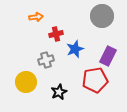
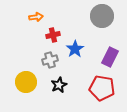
red cross: moved 3 px left, 1 px down
blue star: rotated 12 degrees counterclockwise
purple rectangle: moved 2 px right, 1 px down
gray cross: moved 4 px right
red pentagon: moved 7 px right, 8 px down; rotated 20 degrees clockwise
black star: moved 7 px up
